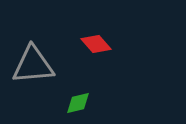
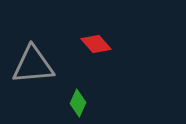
green diamond: rotated 52 degrees counterclockwise
